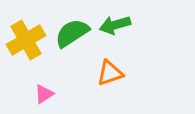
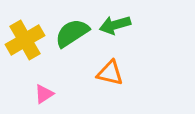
yellow cross: moved 1 px left
orange triangle: rotated 32 degrees clockwise
